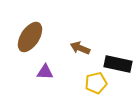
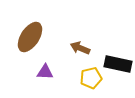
yellow pentagon: moved 5 px left, 5 px up
